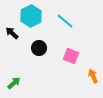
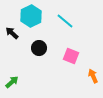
green arrow: moved 2 px left, 1 px up
